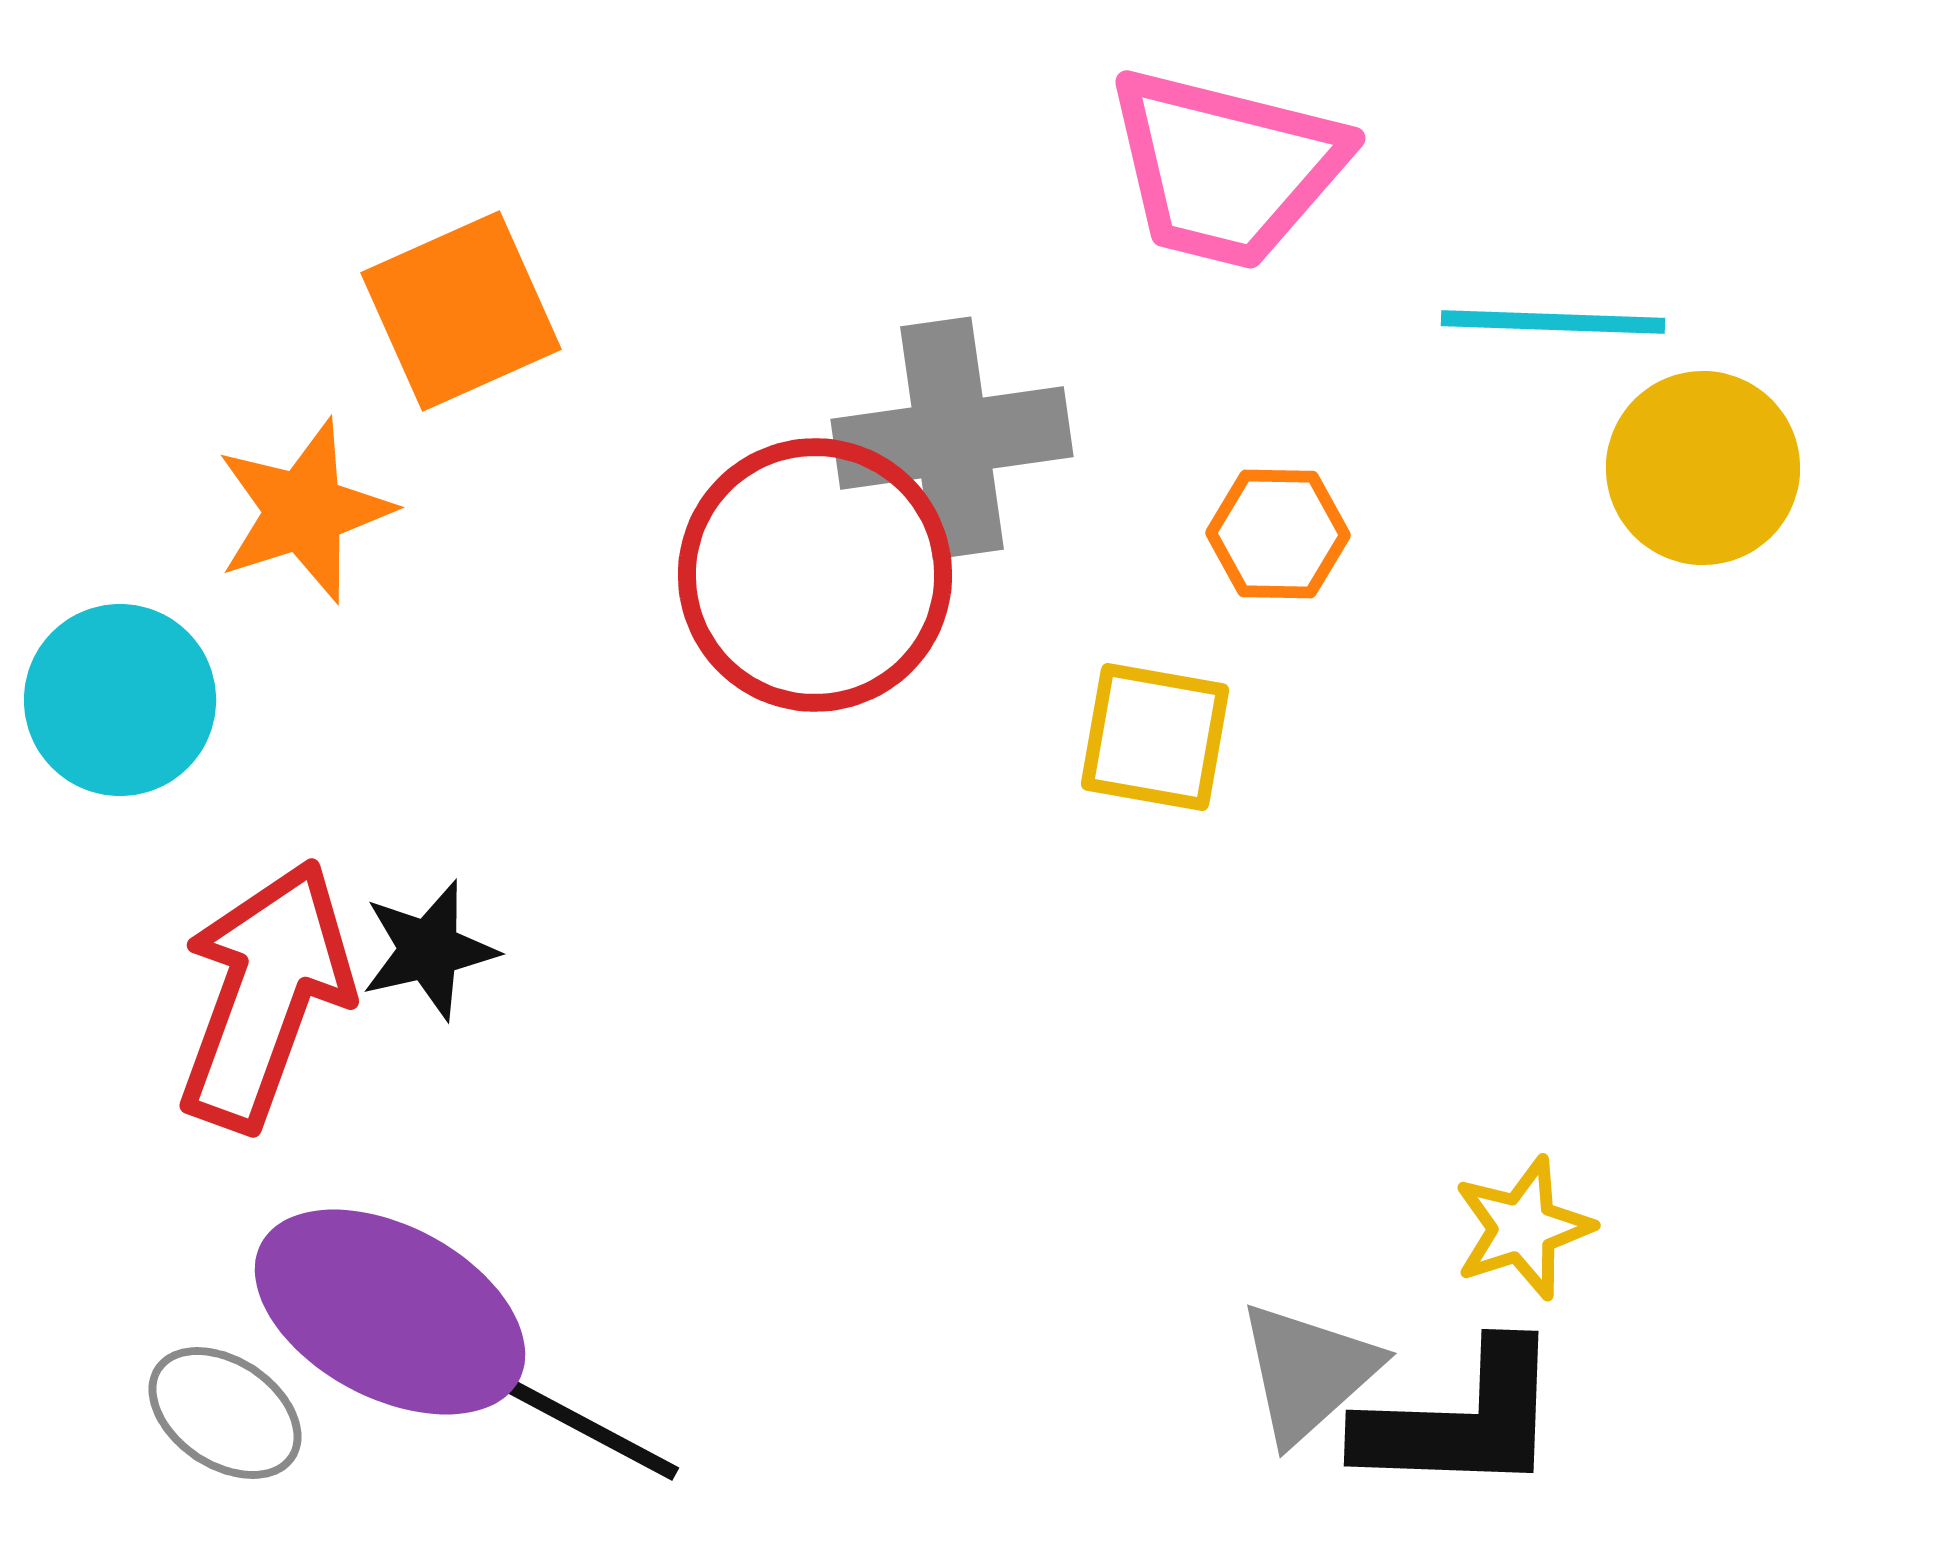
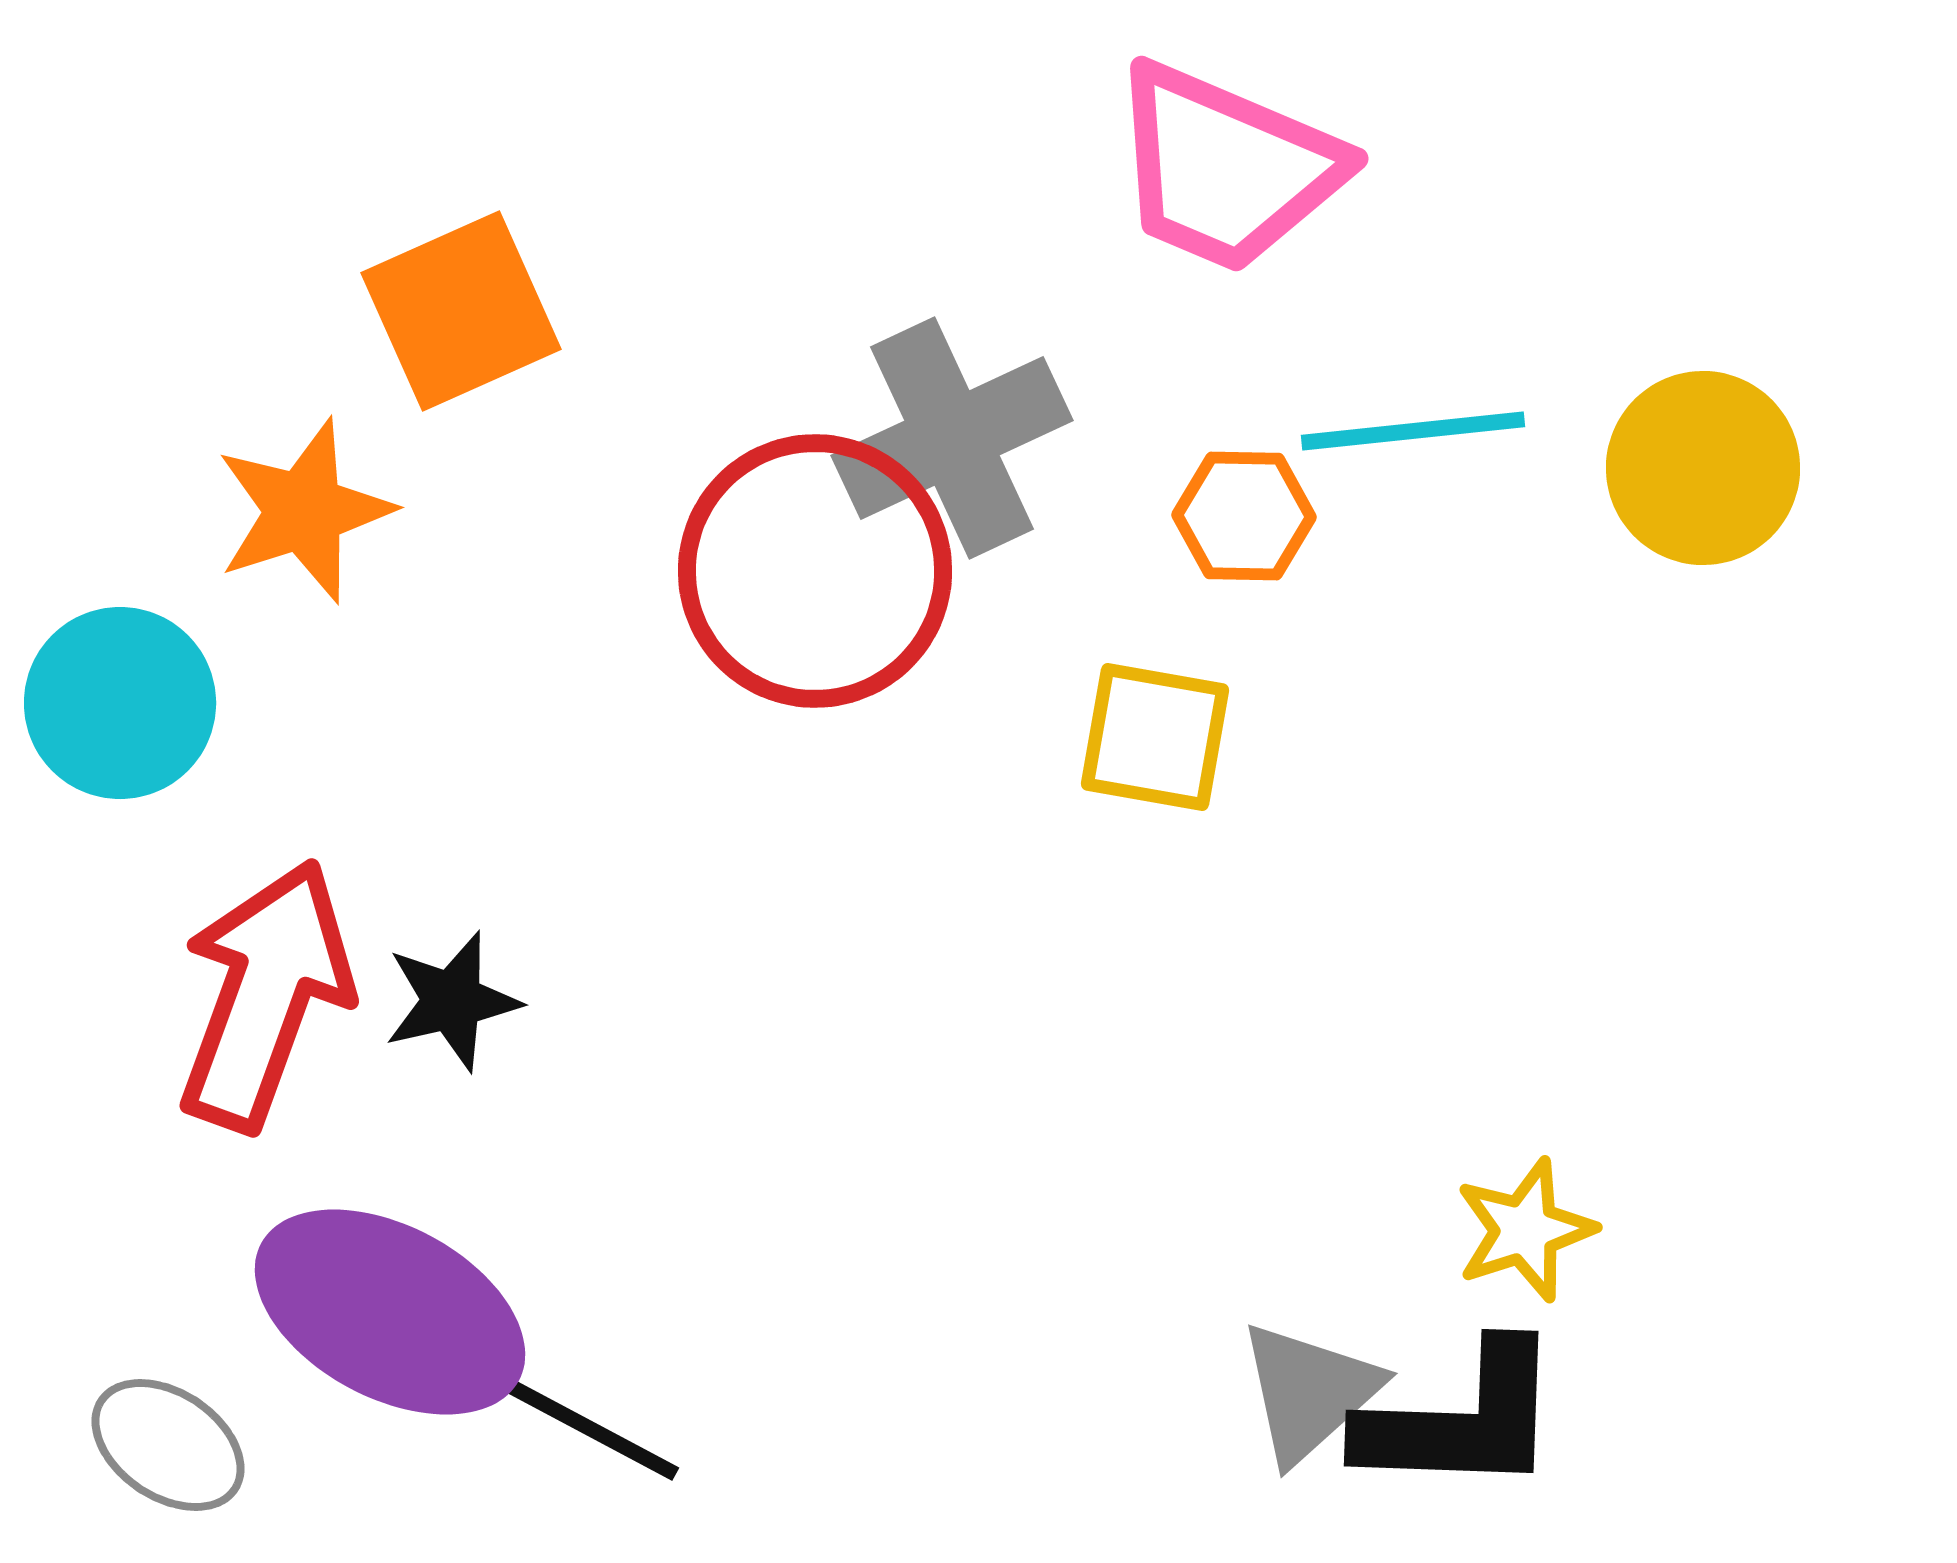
pink trapezoid: rotated 9 degrees clockwise
cyan line: moved 140 px left, 109 px down; rotated 8 degrees counterclockwise
gray cross: rotated 17 degrees counterclockwise
orange hexagon: moved 34 px left, 18 px up
red circle: moved 4 px up
cyan circle: moved 3 px down
black star: moved 23 px right, 51 px down
yellow star: moved 2 px right, 2 px down
gray triangle: moved 1 px right, 20 px down
gray ellipse: moved 57 px left, 32 px down
